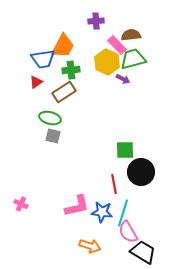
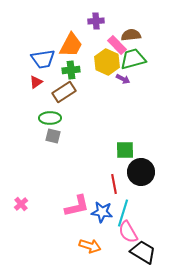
orange trapezoid: moved 8 px right, 1 px up
green ellipse: rotated 15 degrees counterclockwise
pink cross: rotated 24 degrees clockwise
